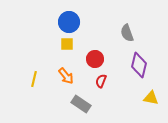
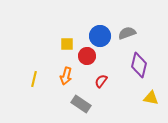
blue circle: moved 31 px right, 14 px down
gray semicircle: rotated 90 degrees clockwise
red circle: moved 8 px left, 3 px up
orange arrow: rotated 54 degrees clockwise
red semicircle: rotated 16 degrees clockwise
